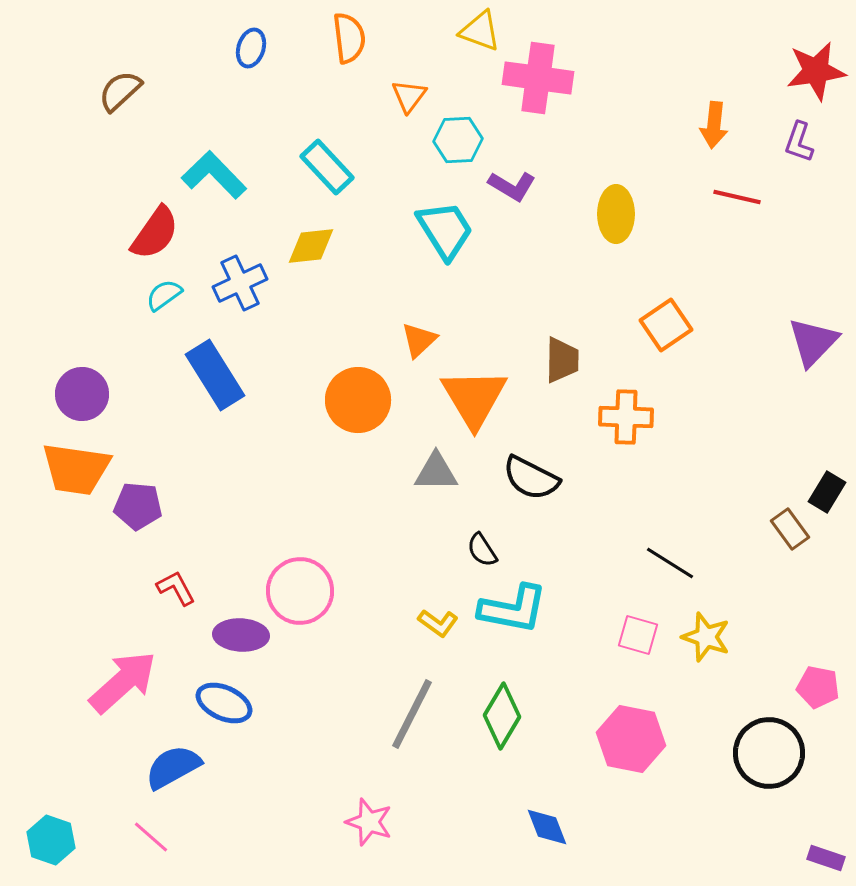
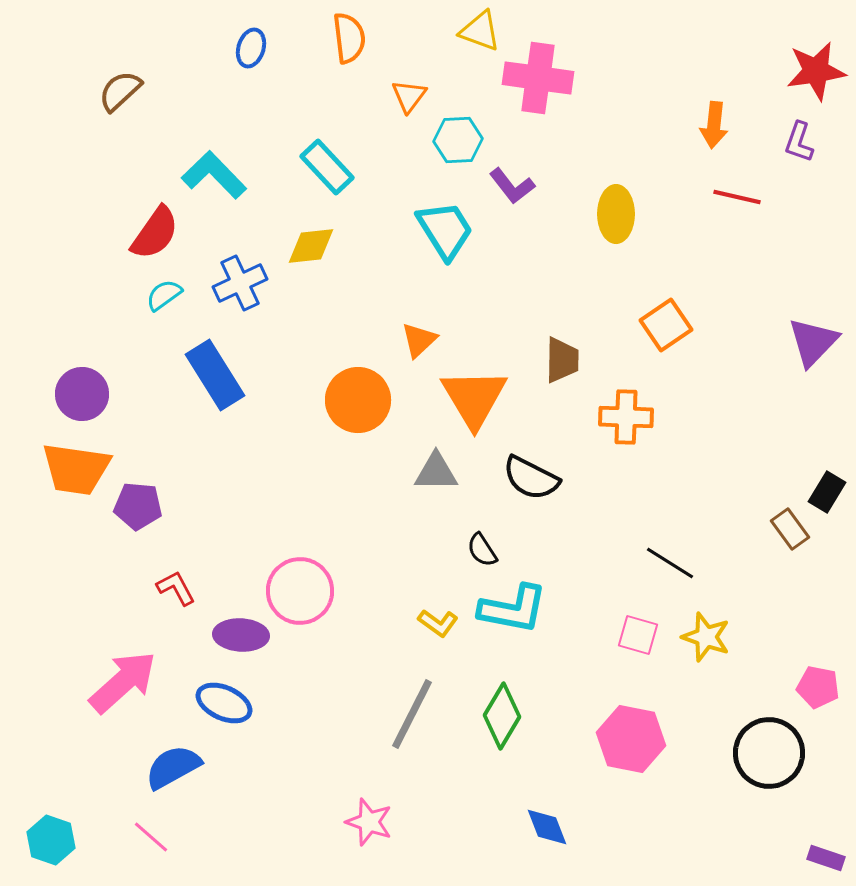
purple L-shape at (512, 186): rotated 21 degrees clockwise
